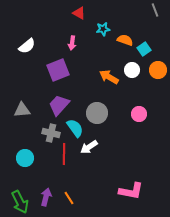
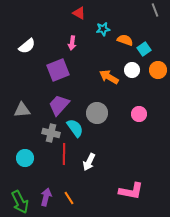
white arrow: moved 15 px down; rotated 30 degrees counterclockwise
